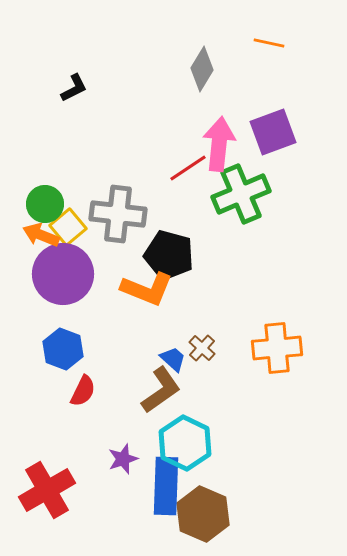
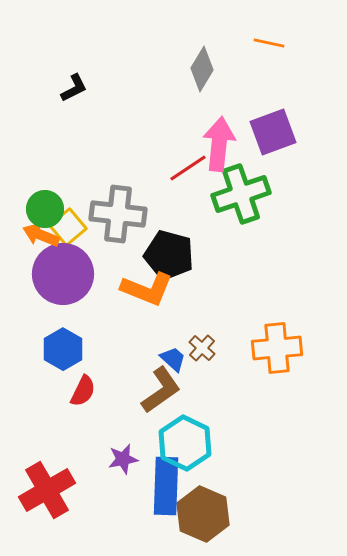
green cross: rotated 4 degrees clockwise
green circle: moved 5 px down
blue hexagon: rotated 9 degrees clockwise
purple star: rotated 8 degrees clockwise
